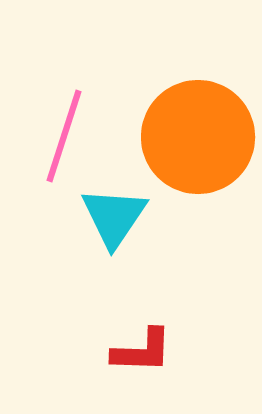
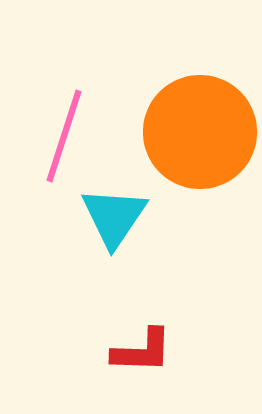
orange circle: moved 2 px right, 5 px up
